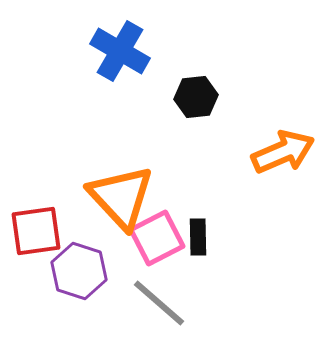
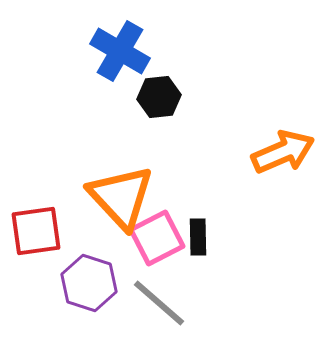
black hexagon: moved 37 px left
purple hexagon: moved 10 px right, 12 px down
